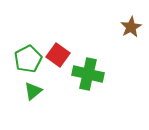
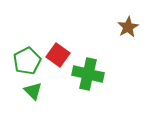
brown star: moved 3 px left
green pentagon: moved 1 px left, 2 px down
green triangle: rotated 36 degrees counterclockwise
